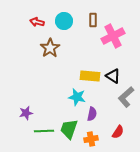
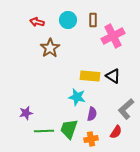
cyan circle: moved 4 px right, 1 px up
gray L-shape: moved 12 px down
red semicircle: moved 2 px left
